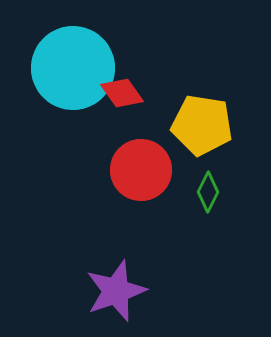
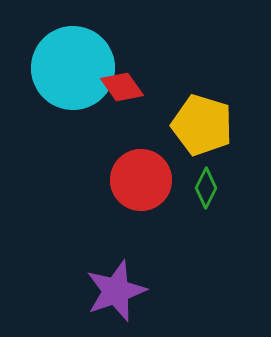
red diamond: moved 6 px up
yellow pentagon: rotated 8 degrees clockwise
red circle: moved 10 px down
green diamond: moved 2 px left, 4 px up
